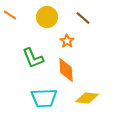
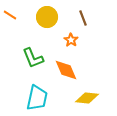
brown line: rotated 28 degrees clockwise
orange star: moved 4 px right, 1 px up
orange diamond: rotated 20 degrees counterclockwise
cyan trapezoid: moved 7 px left; rotated 76 degrees counterclockwise
